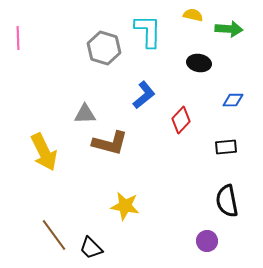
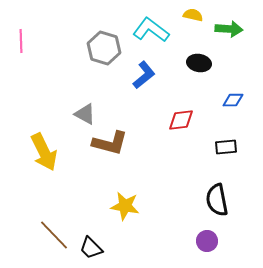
cyan L-shape: moved 3 px right, 1 px up; rotated 54 degrees counterclockwise
pink line: moved 3 px right, 3 px down
blue L-shape: moved 20 px up
gray triangle: rotated 30 degrees clockwise
red diamond: rotated 40 degrees clockwise
black semicircle: moved 10 px left, 1 px up
brown line: rotated 8 degrees counterclockwise
